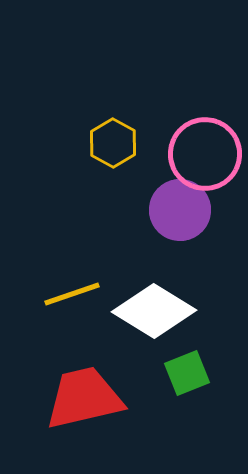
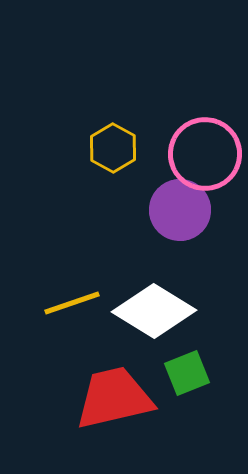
yellow hexagon: moved 5 px down
yellow line: moved 9 px down
red trapezoid: moved 30 px right
